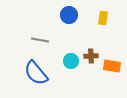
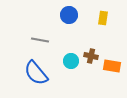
brown cross: rotated 16 degrees clockwise
